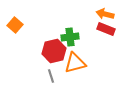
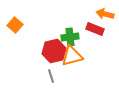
red rectangle: moved 11 px left
orange triangle: moved 3 px left, 7 px up
